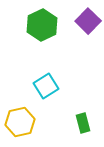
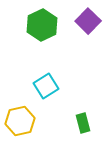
yellow hexagon: moved 1 px up
